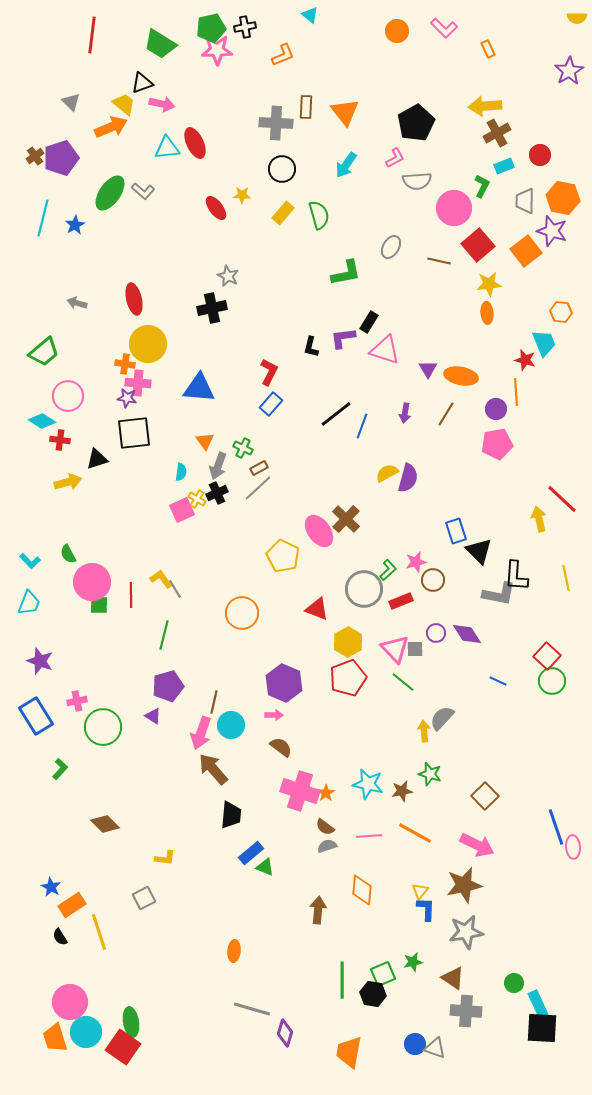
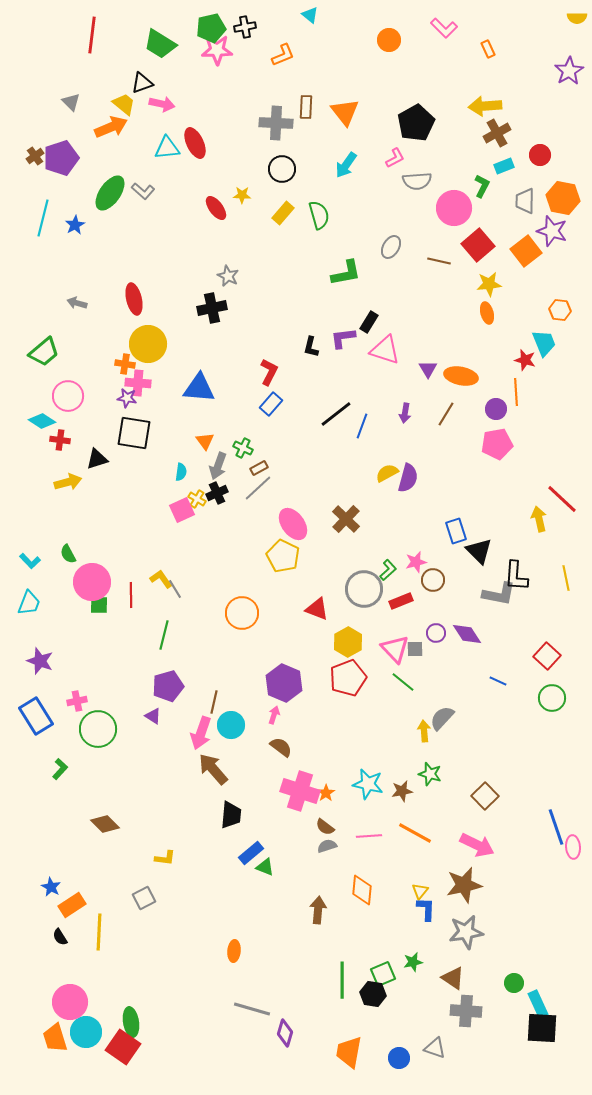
orange circle at (397, 31): moved 8 px left, 9 px down
orange hexagon at (561, 312): moved 1 px left, 2 px up
orange ellipse at (487, 313): rotated 10 degrees counterclockwise
black square at (134, 433): rotated 15 degrees clockwise
pink ellipse at (319, 531): moved 26 px left, 7 px up
green circle at (552, 681): moved 17 px down
pink arrow at (274, 715): rotated 72 degrees counterclockwise
green circle at (103, 727): moved 5 px left, 2 px down
yellow line at (99, 932): rotated 21 degrees clockwise
blue circle at (415, 1044): moved 16 px left, 14 px down
